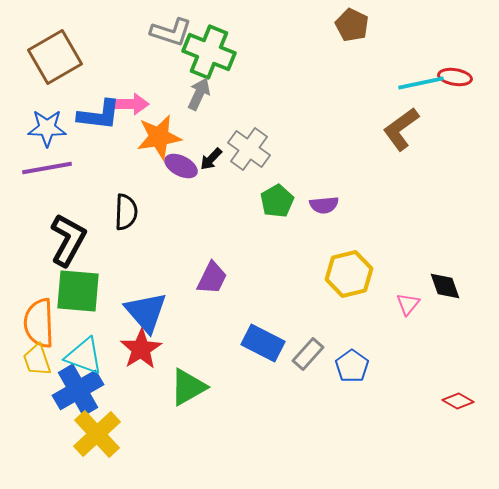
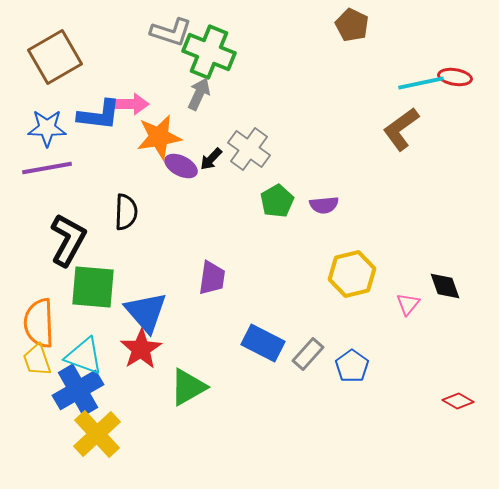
yellow hexagon: moved 3 px right
purple trapezoid: rotated 18 degrees counterclockwise
green square: moved 15 px right, 4 px up
